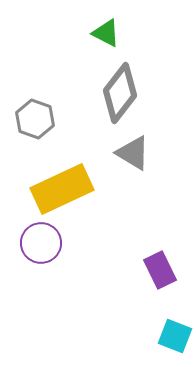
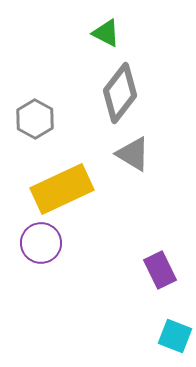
gray hexagon: rotated 9 degrees clockwise
gray triangle: moved 1 px down
